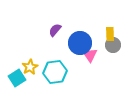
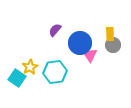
cyan square: rotated 24 degrees counterclockwise
